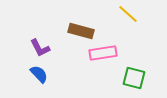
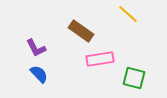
brown rectangle: rotated 20 degrees clockwise
purple L-shape: moved 4 px left
pink rectangle: moved 3 px left, 6 px down
